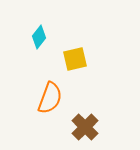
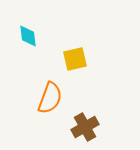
cyan diamond: moved 11 px left, 1 px up; rotated 45 degrees counterclockwise
brown cross: rotated 16 degrees clockwise
